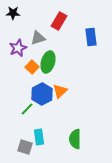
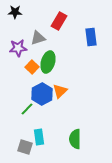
black star: moved 2 px right, 1 px up
purple star: rotated 18 degrees clockwise
